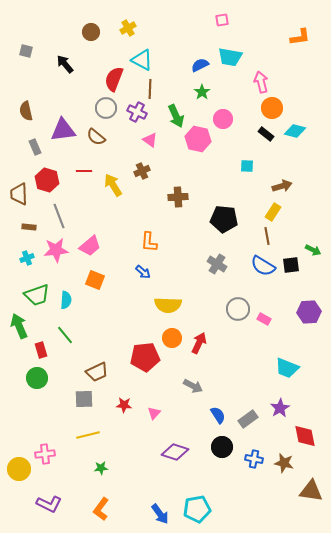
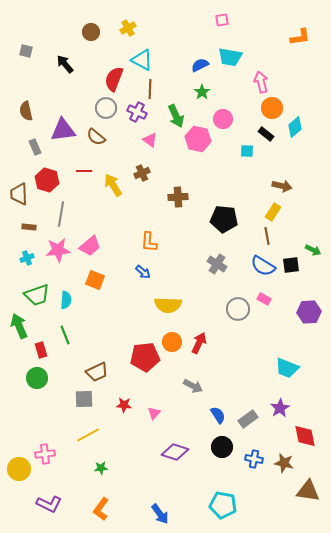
cyan diamond at (295, 131): moved 4 px up; rotated 55 degrees counterclockwise
cyan square at (247, 166): moved 15 px up
brown cross at (142, 171): moved 2 px down
brown arrow at (282, 186): rotated 30 degrees clockwise
gray line at (59, 216): moved 2 px right, 2 px up; rotated 30 degrees clockwise
pink star at (56, 250): moved 2 px right
pink rectangle at (264, 319): moved 20 px up
green line at (65, 335): rotated 18 degrees clockwise
orange circle at (172, 338): moved 4 px down
yellow line at (88, 435): rotated 15 degrees counterclockwise
brown triangle at (311, 491): moved 3 px left
cyan pentagon at (197, 509): moved 26 px right, 4 px up; rotated 20 degrees clockwise
